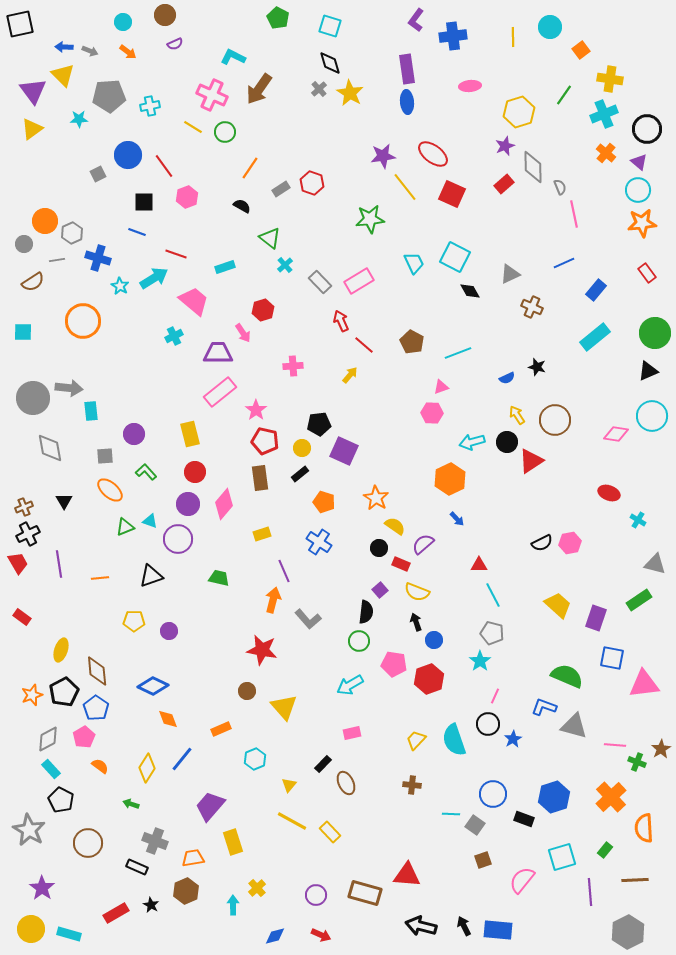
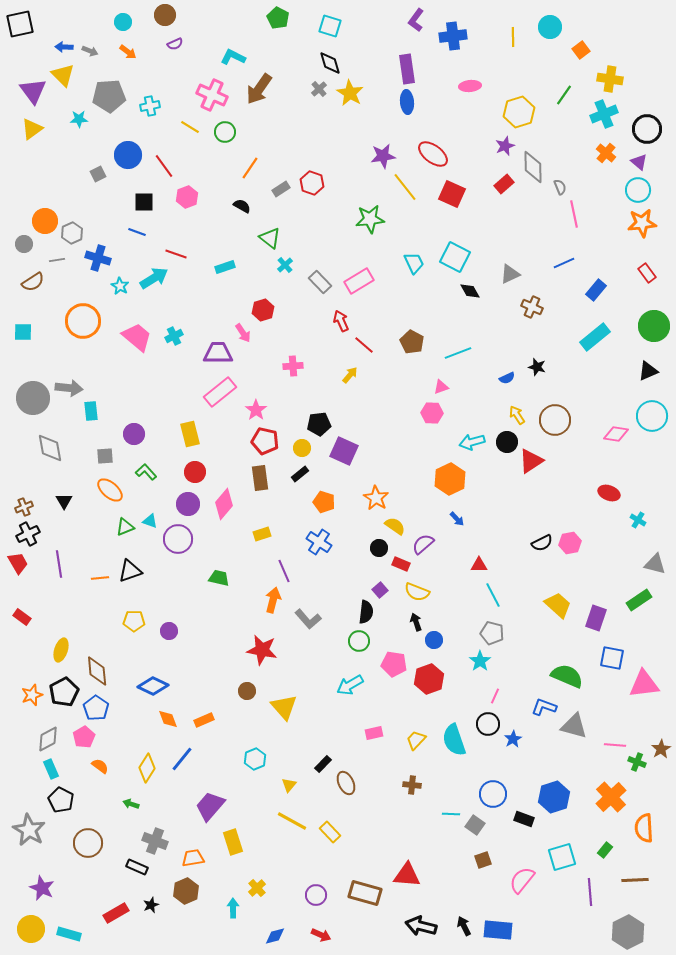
yellow line at (193, 127): moved 3 px left
pink trapezoid at (194, 301): moved 57 px left, 36 px down
green circle at (655, 333): moved 1 px left, 7 px up
black triangle at (151, 576): moved 21 px left, 5 px up
orange rectangle at (221, 729): moved 17 px left, 9 px up
pink rectangle at (352, 733): moved 22 px right
cyan rectangle at (51, 769): rotated 18 degrees clockwise
purple star at (42, 888): rotated 10 degrees counterclockwise
black star at (151, 905): rotated 21 degrees clockwise
cyan arrow at (233, 905): moved 3 px down
